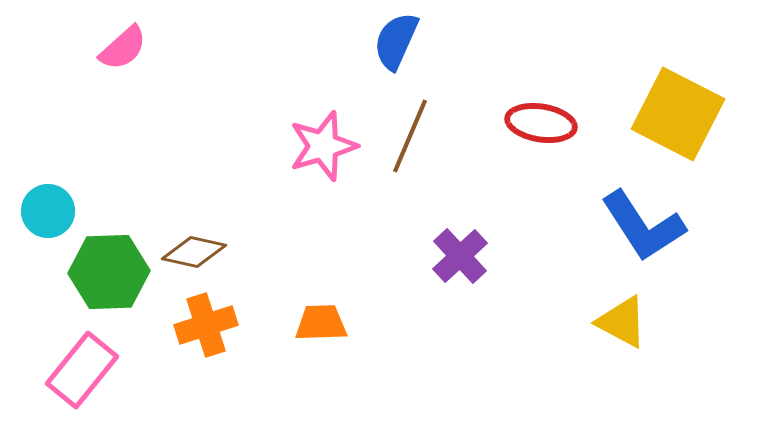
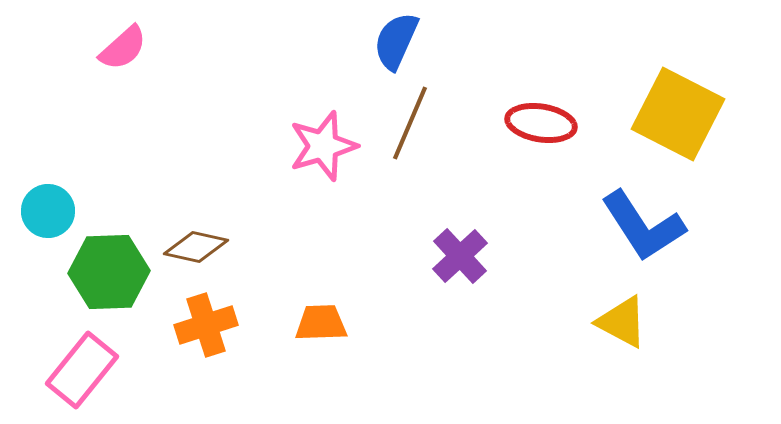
brown line: moved 13 px up
brown diamond: moved 2 px right, 5 px up
